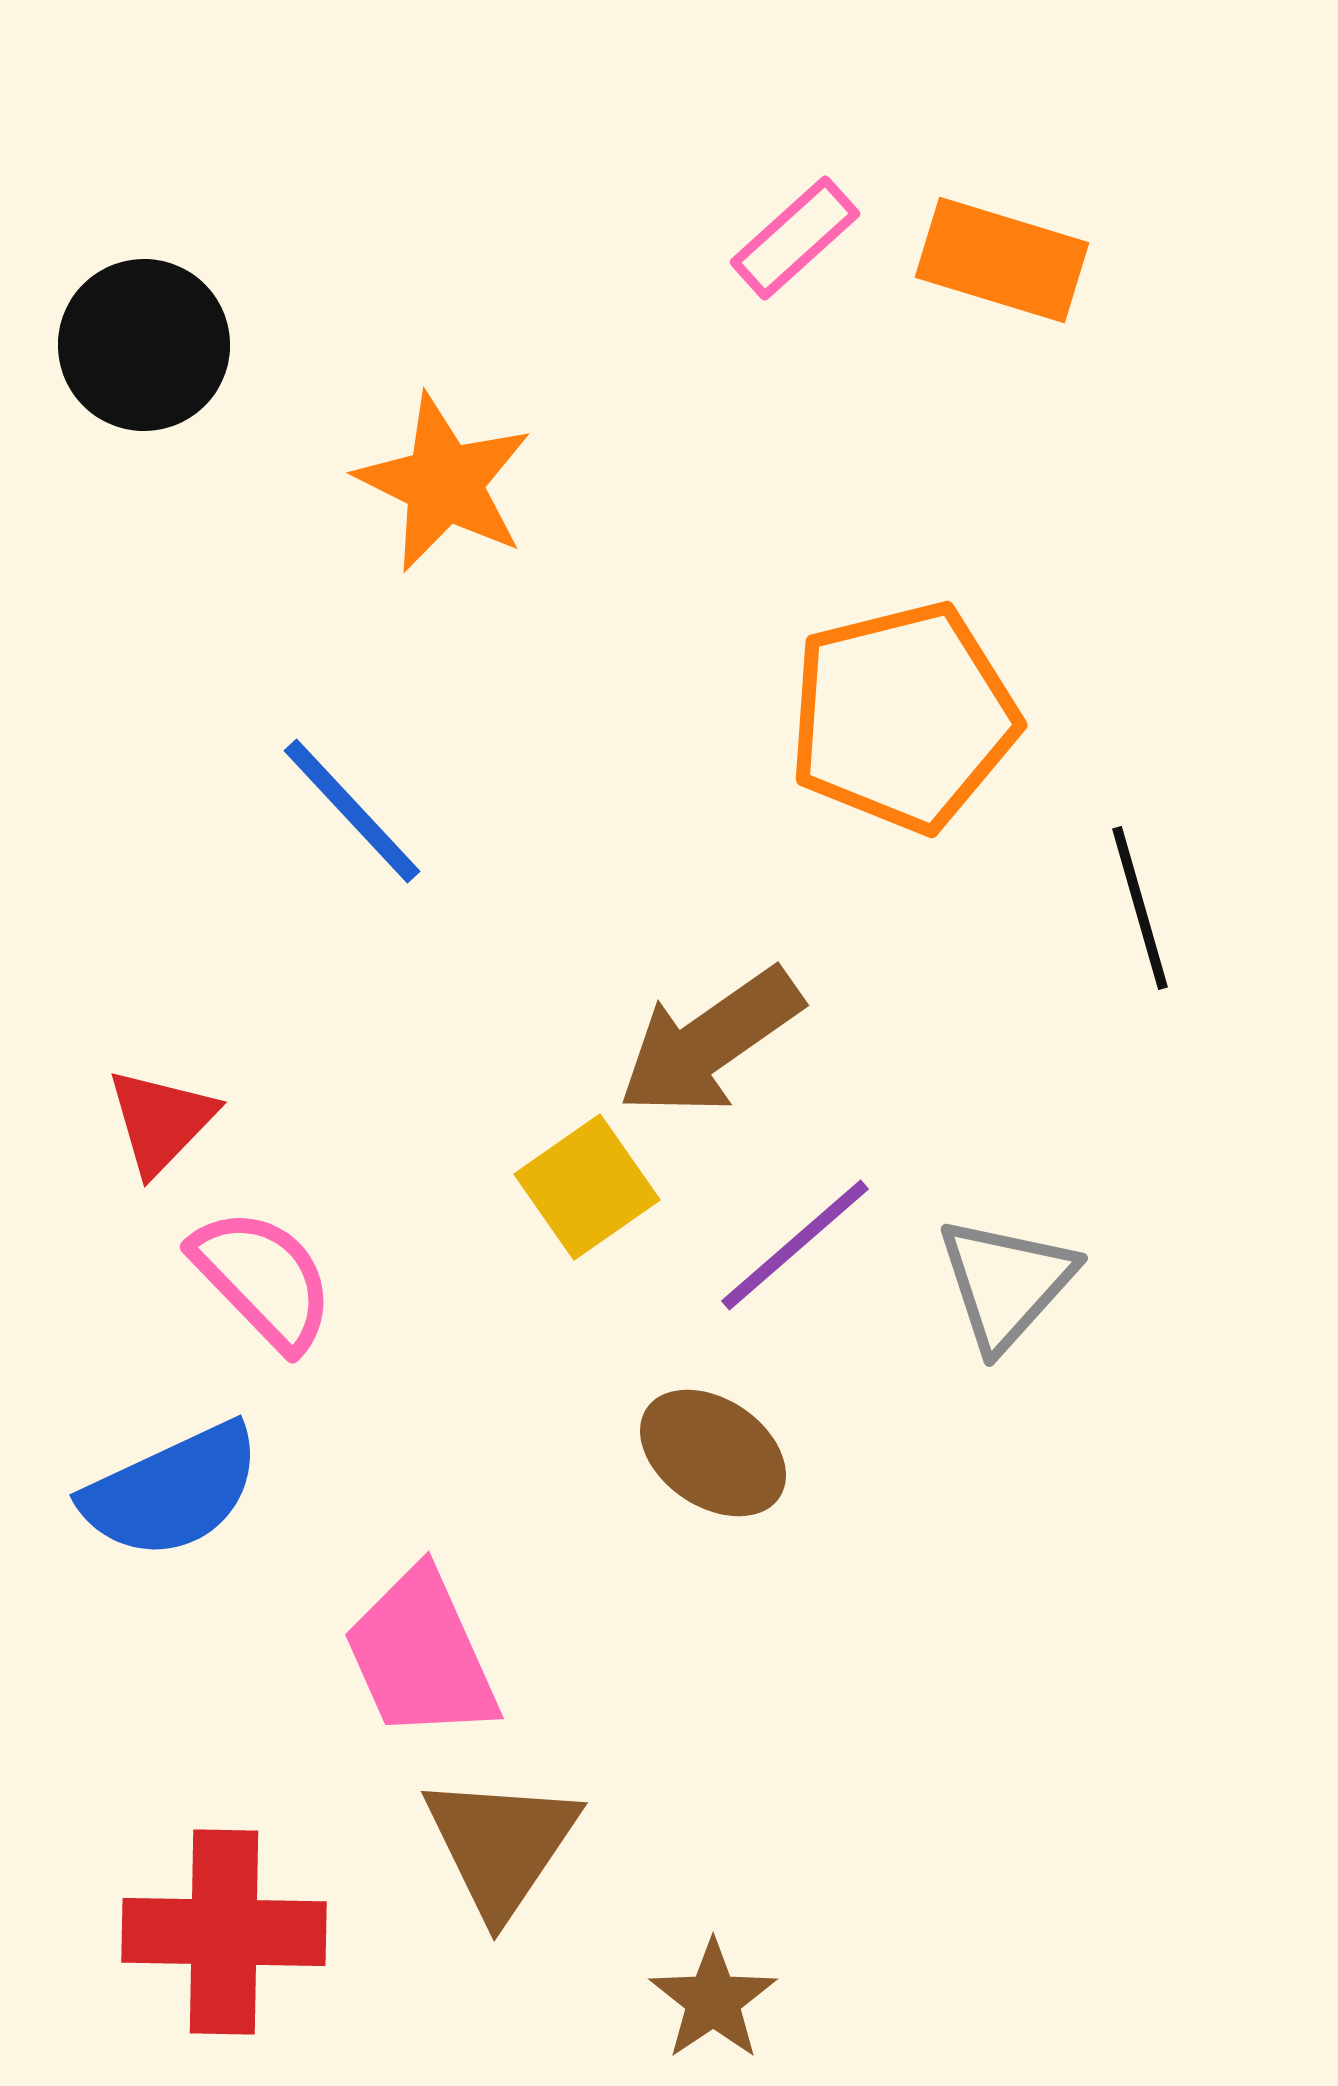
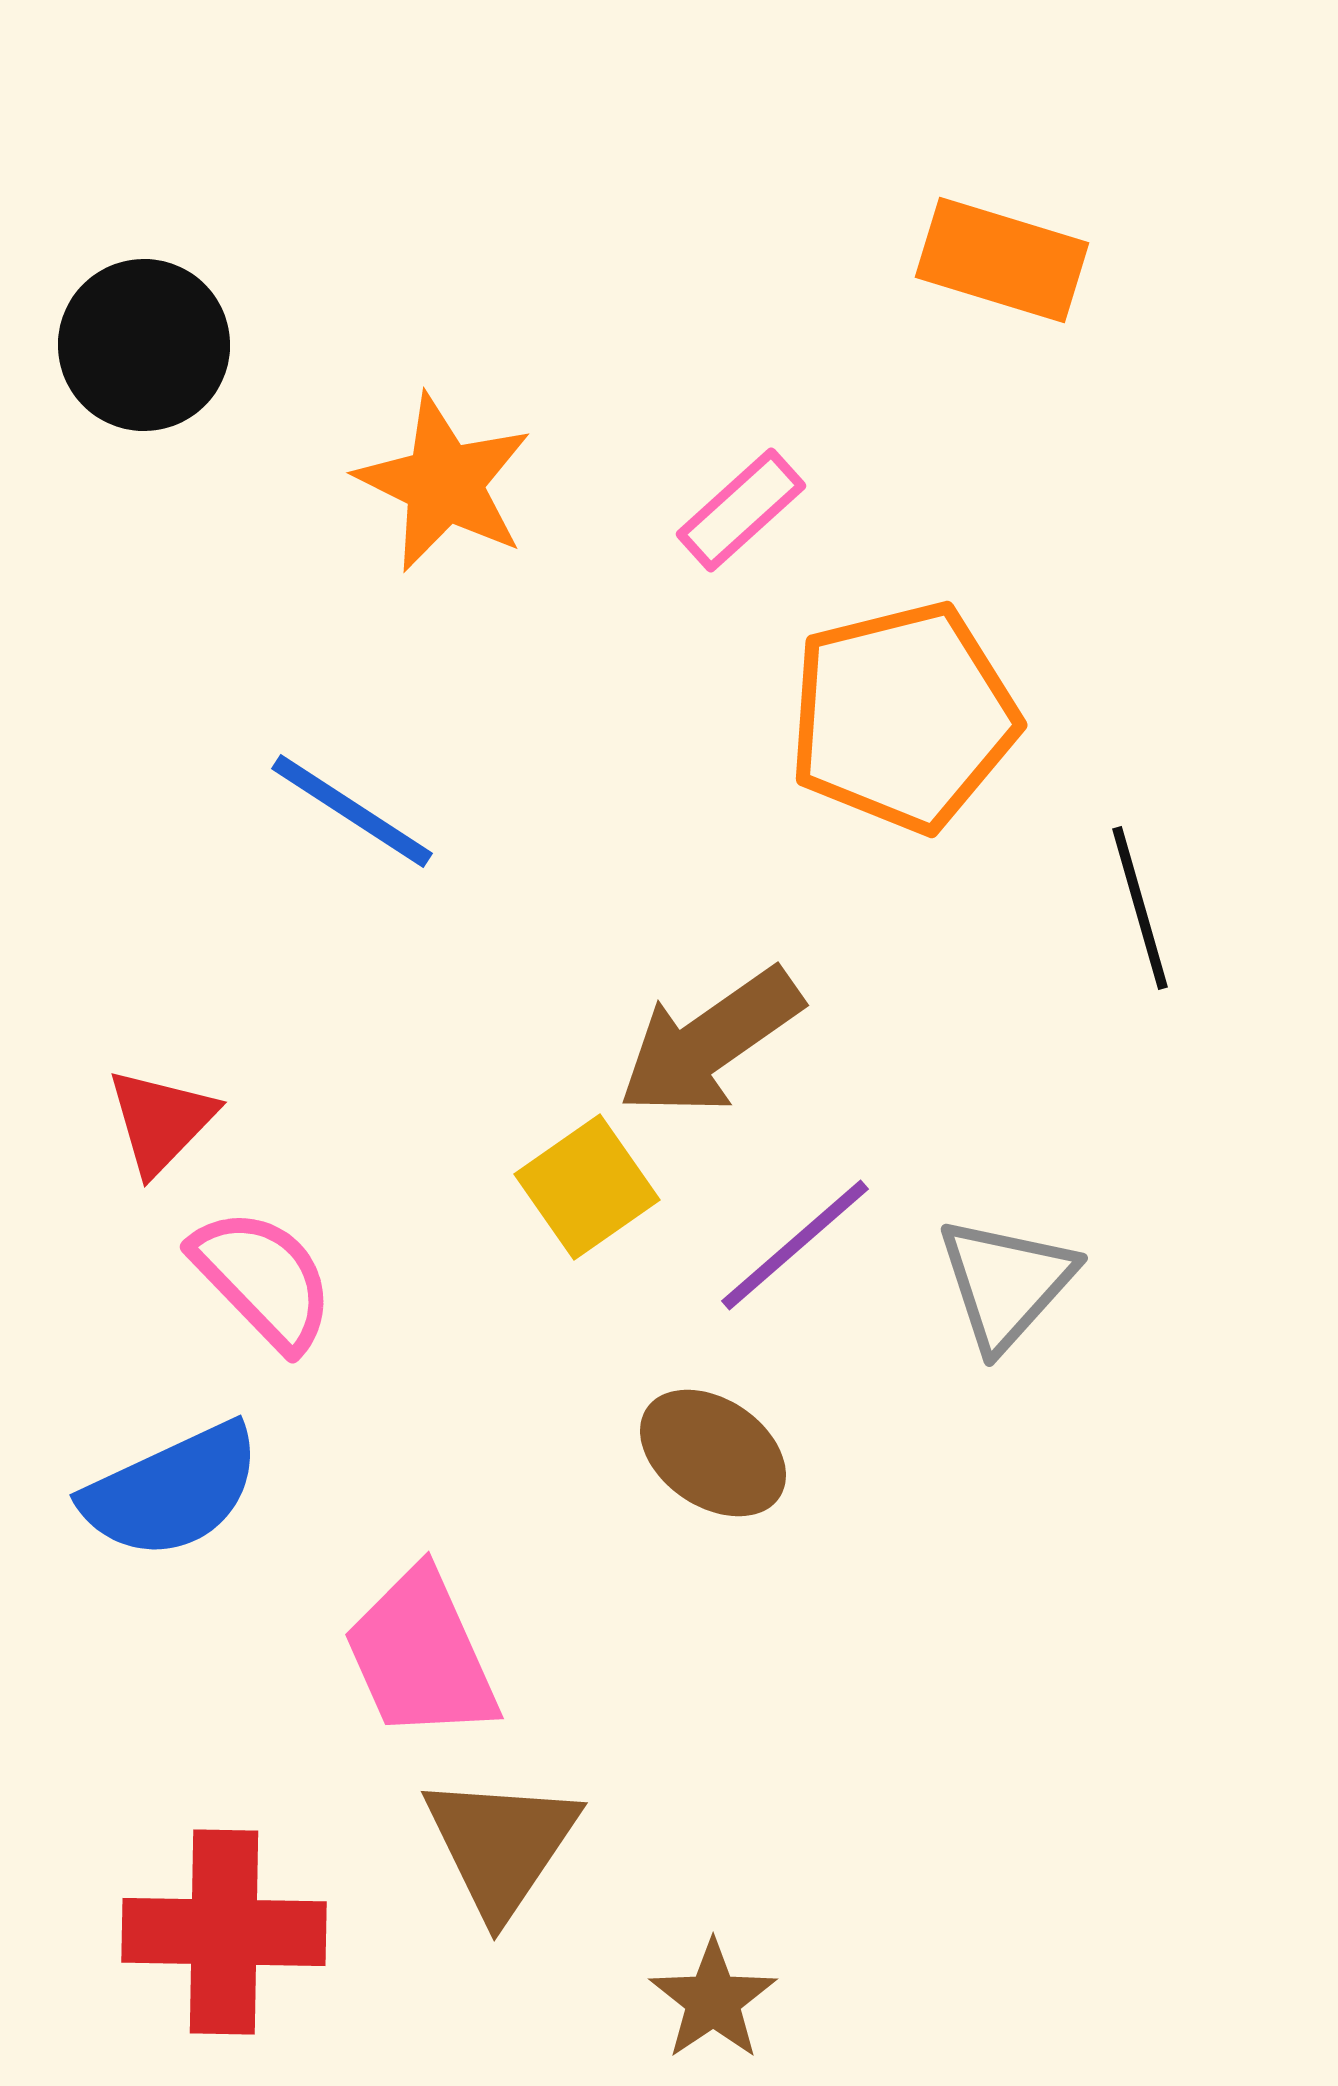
pink rectangle: moved 54 px left, 272 px down
blue line: rotated 14 degrees counterclockwise
